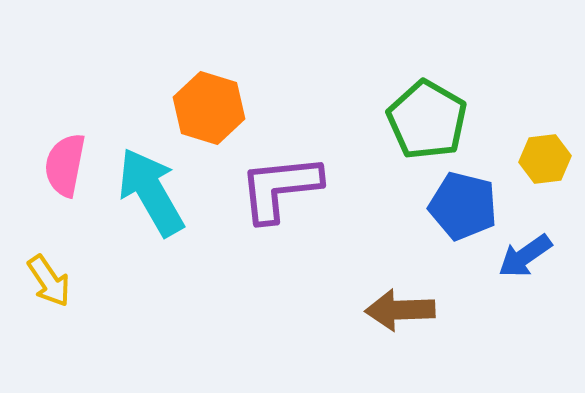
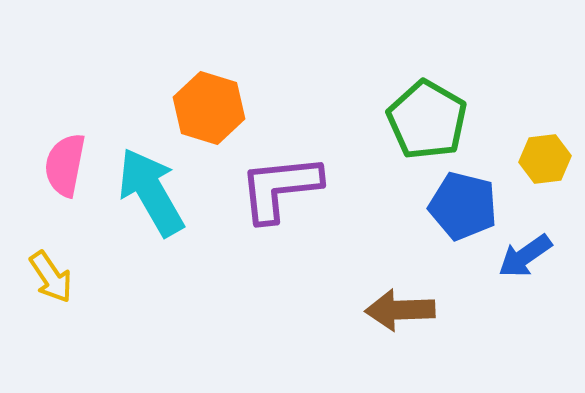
yellow arrow: moved 2 px right, 4 px up
